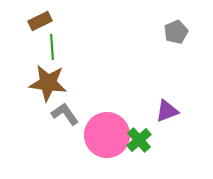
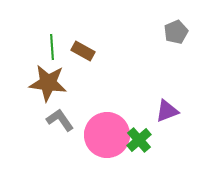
brown rectangle: moved 43 px right, 30 px down; rotated 55 degrees clockwise
gray L-shape: moved 5 px left, 6 px down
